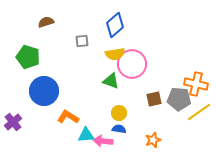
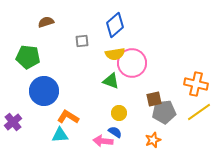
green pentagon: rotated 10 degrees counterclockwise
pink circle: moved 1 px up
gray pentagon: moved 15 px left, 13 px down; rotated 10 degrees counterclockwise
blue semicircle: moved 4 px left, 3 px down; rotated 24 degrees clockwise
cyan triangle: moved 26 px left
